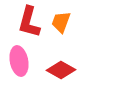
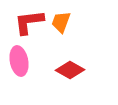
red L-shape: rotated 68 degrees clockwise
red diamond: moved 9 px right
